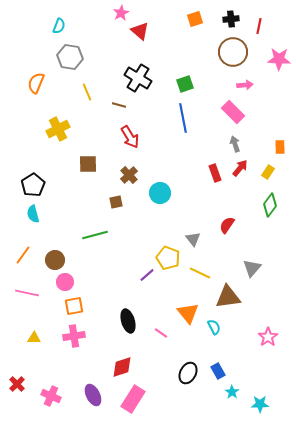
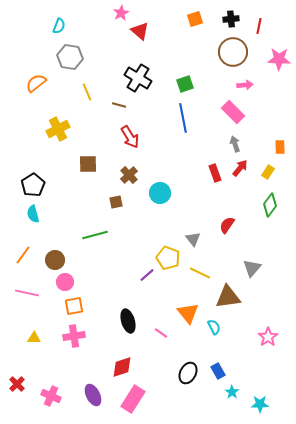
orange semicircle at (36, 83): rotated 30 degrees clockwise
